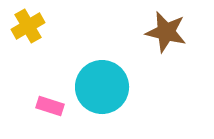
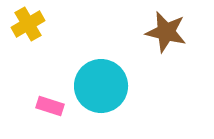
yellow cross: moved 2 px up
cyan circle: moved 1 px left, 1 px up
